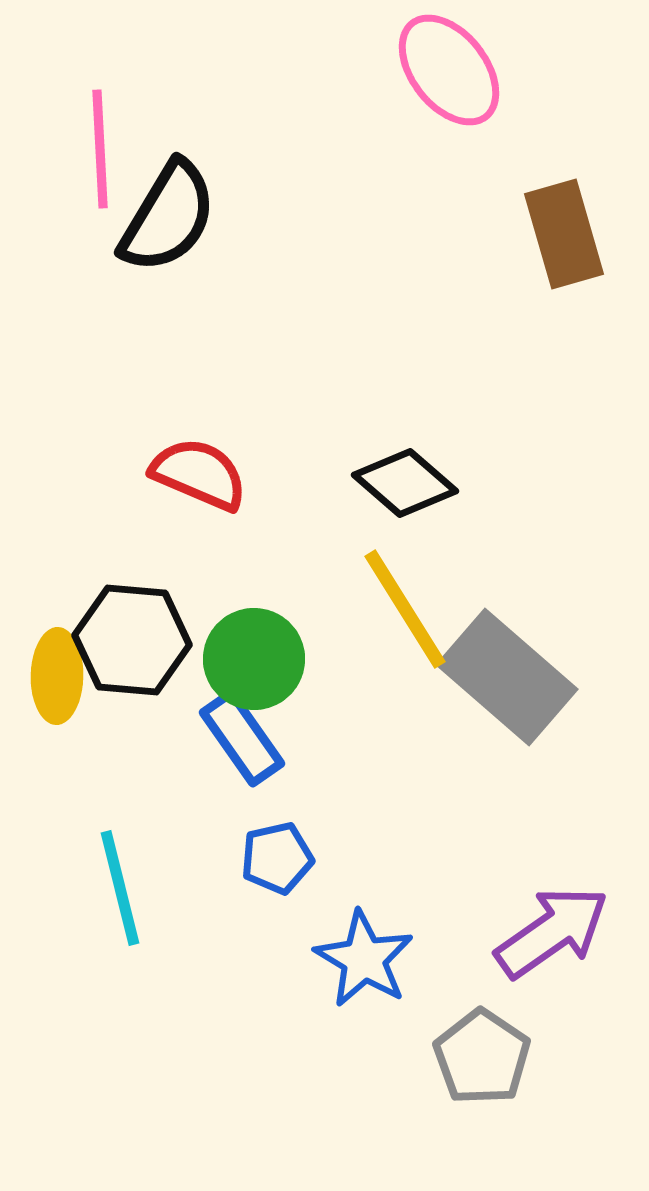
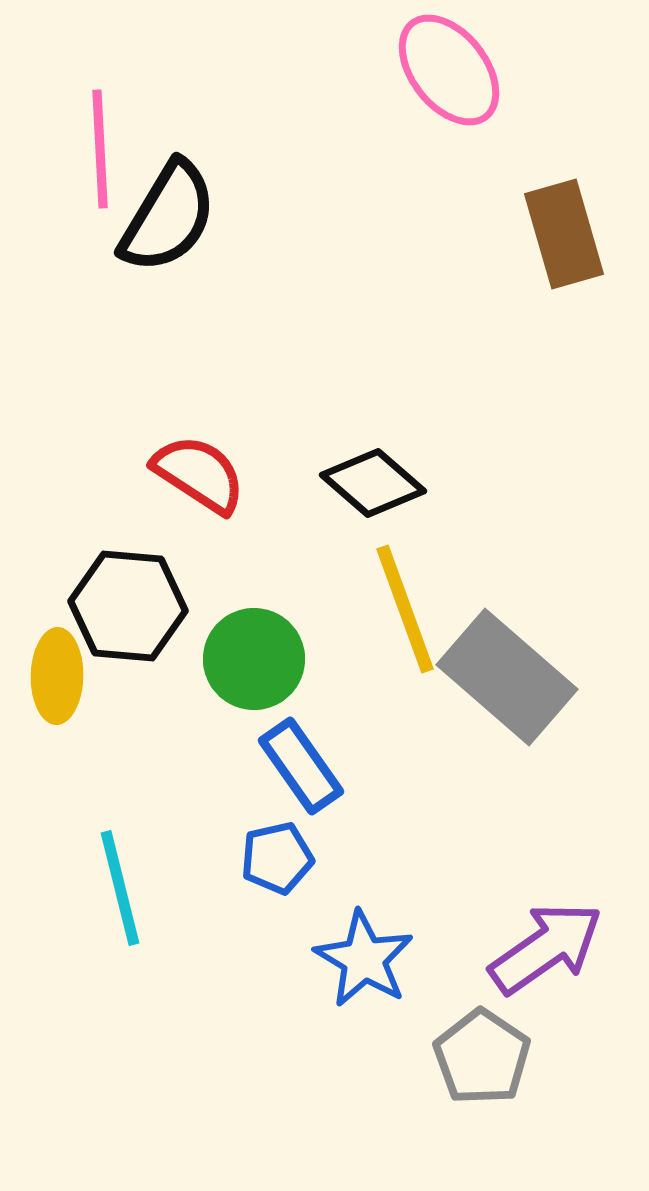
red semicircle: rotated 10 degrees clockwise
black diamond: moved 32 px left
yellow line: rotated 12 degrees clockwise
black hexagon: moved 4 px left, 34 px up
blue rectangle: moved 59 px right, 28 px down
purple arrow: moved 6 px left, 16 px down
